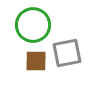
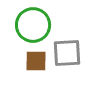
gray square: rotated 8 degrees clockwise
